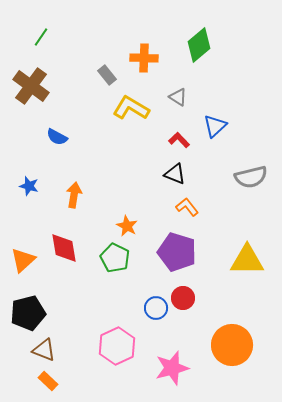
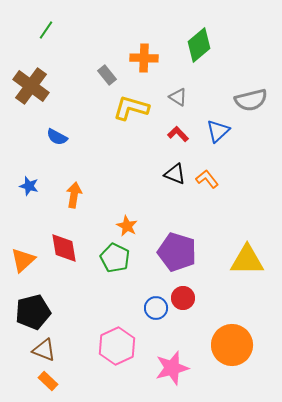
green line: moved 5 px right, 7 px up
yellow L-shape: rotated 15 degrees counterclockwise
blue triangle: moved 3 px right, 5 px down
red L-shape: moved 1 px left, 6 px up
gray semicircle: moved 77 px up
orange L-shape: moved 20 px right, 28 px up
black pentagon: moved 5 px right, 1 px up
